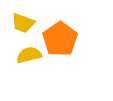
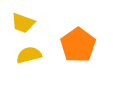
orange pentagon: moved 18 px right, 6 px down
